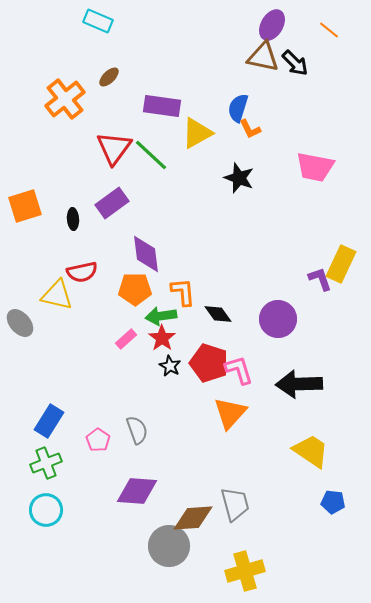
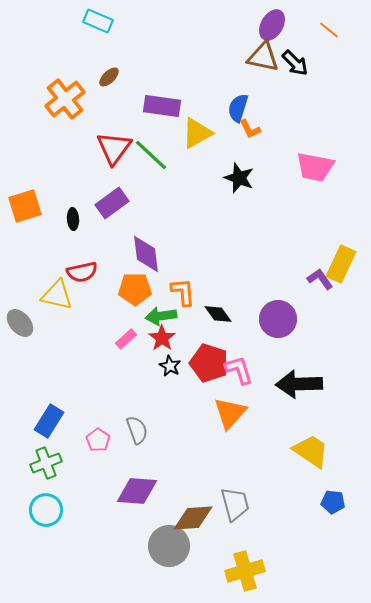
purple L-shape at (320, 279): rotated 16 degrees counterclockwise
